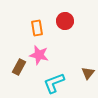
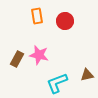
orange rectangle: moved 12 px up
brown rectangle: moved 2 px left, 8 px up
brown triangle: moved 1 px left, 2 px down; rotated 40 degrees clockwise
cyan L-shape: moved 3 px right
